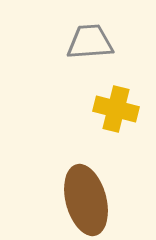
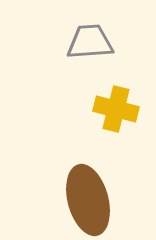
brown ellipse: moved 2 px right
